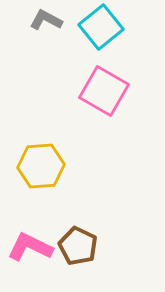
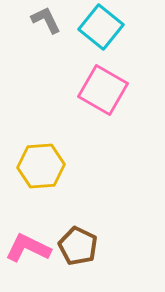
gray L-shape: rotated 36 degrees clockwise
cyan square: rotated 12 degrees counterclockwise
pink square: moved 1 px left, 1 px up
pink L-shape: moved 2 px left, 1 px down
